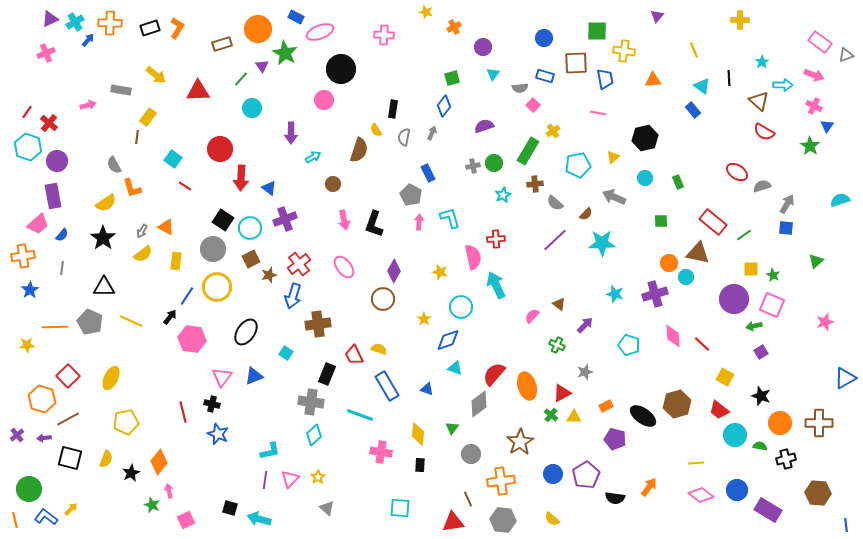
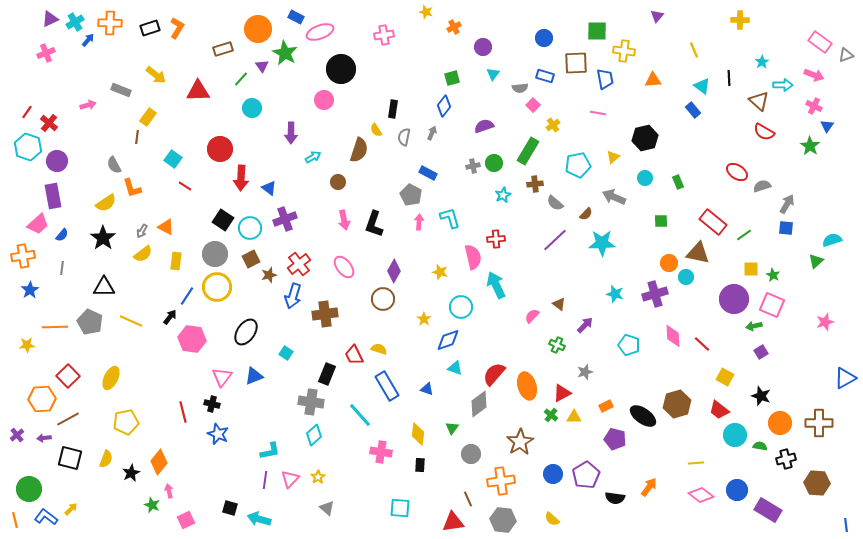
pink cross at (384, 35): rotated 12 degrees counterclockwise
brown rectangle at (222, 44): moved 1 px right, 5 px down
gray rectangle at (121, 90): rotated 12 degrees clockwise
yellow cross at (553, 131): moved 6 px up
blue rectangle at (428, 173): rotated 36 degrees counterclockwise
brown circle at (333, 184): moved 5 px right, 2 px up
cyan semicircle at (840, 200): moved 8 px left, 40 px down
gray circle at (213, 249): moved 2 px right, 5 px down
brown cross at (318, 324): moved 7 px right, 10 px up
orange hexagon at (42, 399): rotated 20 degrees counterclockwise
cyan line at (360, 415): rotated 28 degrees clockwise
brown hexagon at (818, 493): moved 1 px left, 10 px up
